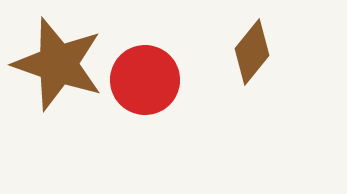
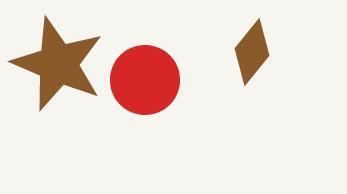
brown star: rotated 4 degrees clockwise
